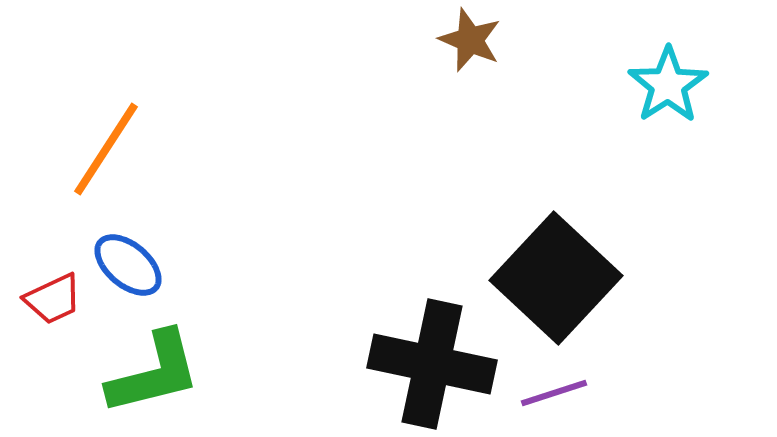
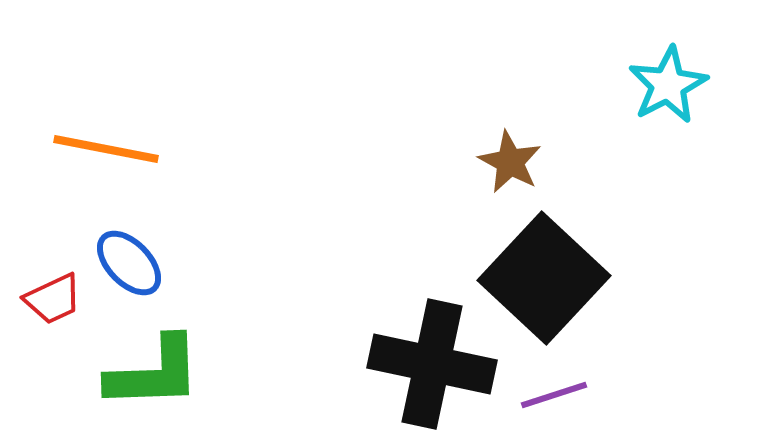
brown star: moved 40 px right, 122 px down; rotated 6 degrees clockwise
cyan star: rotated 6 degrees clockwise
orange line: rotated 68 degrees clockwise
blue ellipse: moved 1 px right, 2 px up; rotated 6 degrees clockwise
black square: moved 12 px left
green L-shape: rotated 12 degrees clockwise
purple line: moved 2 px down
